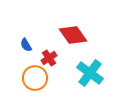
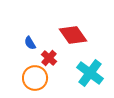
blue semicircle: moved 4 px right, 2 px up
red cross: rotated 14 degrees counterclockwise
